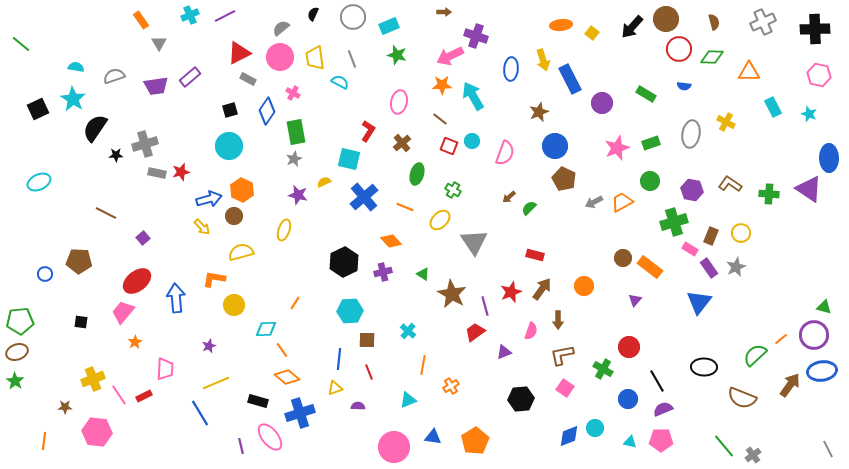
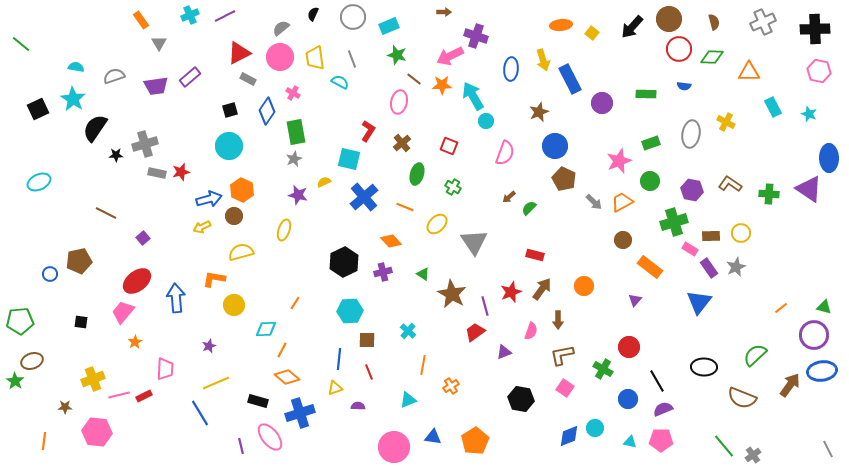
brown circle at (666, 19): moved 3 px right
pink hexagon at (819, 75): moved 4 px up
green rectangle at (646, 94): rotated 30 degrees counterclockwise
brown line at (440, 119): moved 26 px left, 40 px up
cyan circle at (472, 141): moved 14 px right, 20 px up
pink star at (617, 148): moved 2 px right, 13 px down
green cross at (453, 190): moved 3 px up
gray arrow at (594, 202): rotated 108 degrees counterclockwise
yellow ellipse at (440, 220): moved 3 px left, 4 px down
yellow arrow at (202, 227): rotated 108 degrees clockwise
brown rectangle at (711, 236): rotated 66 degrees clockwise
brown circle at (623, 258): moved 18 px up
brown pentagon at (79, 261): rotated 15 degrees counterclockwise
blue circle at (45, 274): moved 5 px right
orange line at (781, 339): moved 31 px up
orange line at (282, 350): rotated 63 degrees clockwise
brown ellipse at (17, 352): moved 15 px right, 9 px down
pink line at (119, 395): rotated 70 degrees counterclockwise
black hexagon at (521, 399): rotated 15 degrees clockwise
